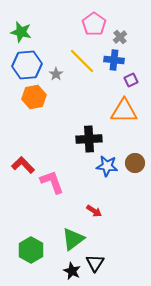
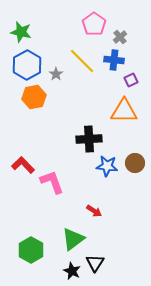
blue hexagon: rotated 24 degrees counterclockwise
